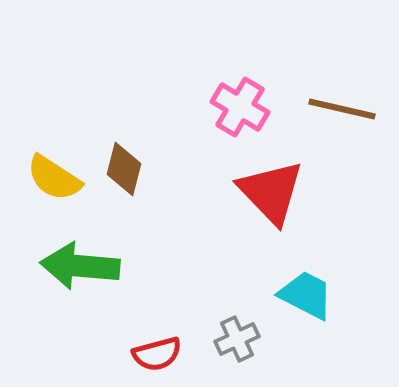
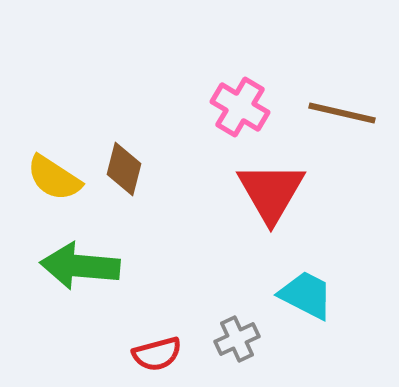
brown line: moved 4 px down
red triangle: rotated 14 degrees clockwise
